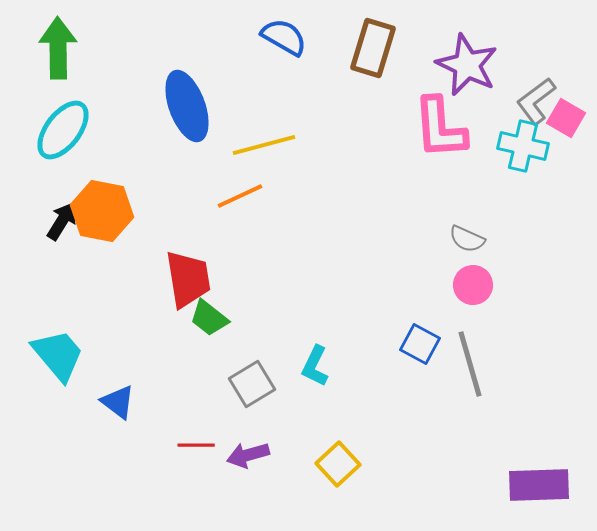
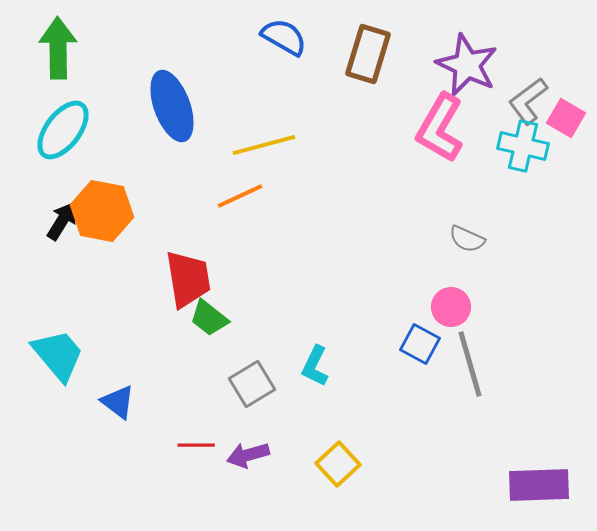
brown rectangle: moved 5 px left, 6 px down
gray L-shape: moved 8 px left
blue ellipse: moved 15 px left
pink L-shape: rotated 34 degrees clockwise
pink circle: moved 22 px left, 22 px down
